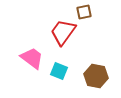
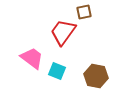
cyan square: moved 2 px left
